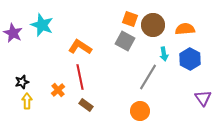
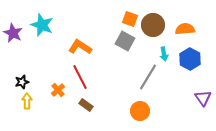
red line: rotated 15 degrees counterclockwise
